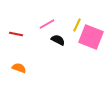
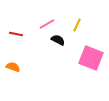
pink square: moved 21 px down
orange semicircle: moved 6 px left, 1 px up
